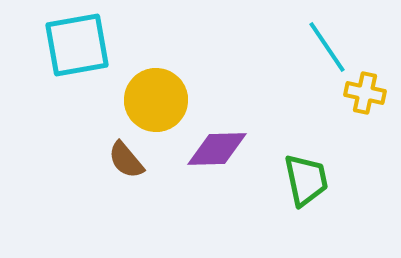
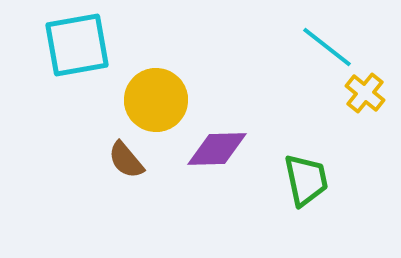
cyan line: rotated 18 degrees counterclockwise
yellow cross: rotated 27 degrees clockwise
